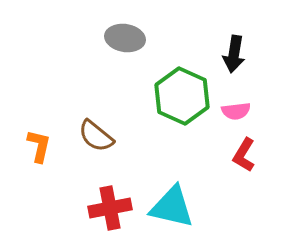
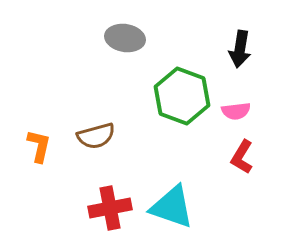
black arrow: moved 6 px right, 5 px up
green hexagon: rotated 4 degrees counterclockwise
brown semicircle: rotated 54 degrees counterclockwise
red L-shape: moved 2 px left, 2 px down
cyan triangle: rotated 6 degrees clockwise
